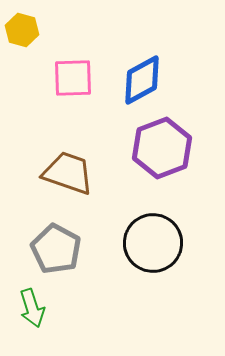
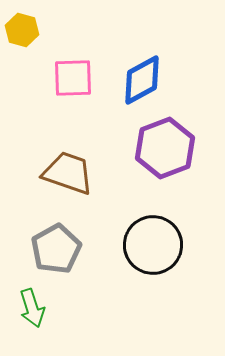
purple hexagon: moved 3 px right
black circle: moved 2 px down
gray pentagon: rotated 15 degrees clockwise
